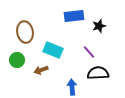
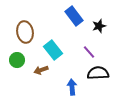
blue rectangle: rotated 60 degrees clockwise
cyan rectangle: rotated 30 degrees clockwise
